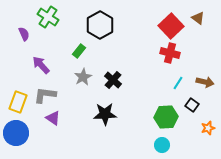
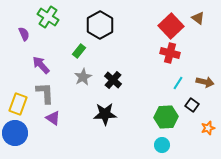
gray L-shape: moved 2 px up; rotated 80 degrees clockwise
yellow rectangle: moved 2 px down
blue circle: moved 1 px left
